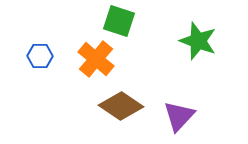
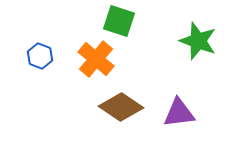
blue hexagon: rotated 20 degrees clockwise
brown diamond: moved 1 px down
purple triangle: moved 3 px up; rotated 40 degrees clockwise
